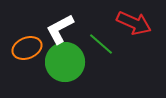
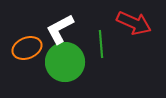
green line: rotated 44 degrees clockwise
